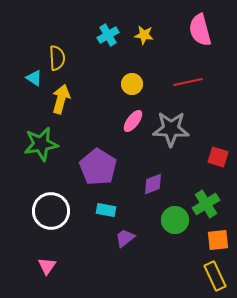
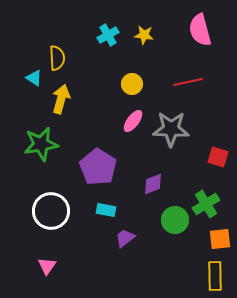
orange square: moved 2 px right, 1 px up
yellow rectangle: rotated 24 degrees clockwise
